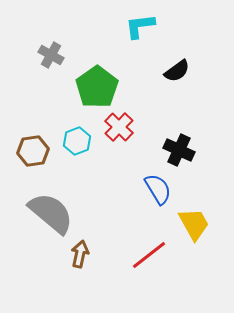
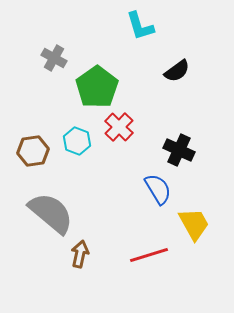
cyan L-shape: rotated 100 degrees counterclockwise
gray cross: moved 3 px right, 3 px down
cyan hexagon: rotated 20 degrees counterclockwise
red line: rotated 21 degrees clockwise
